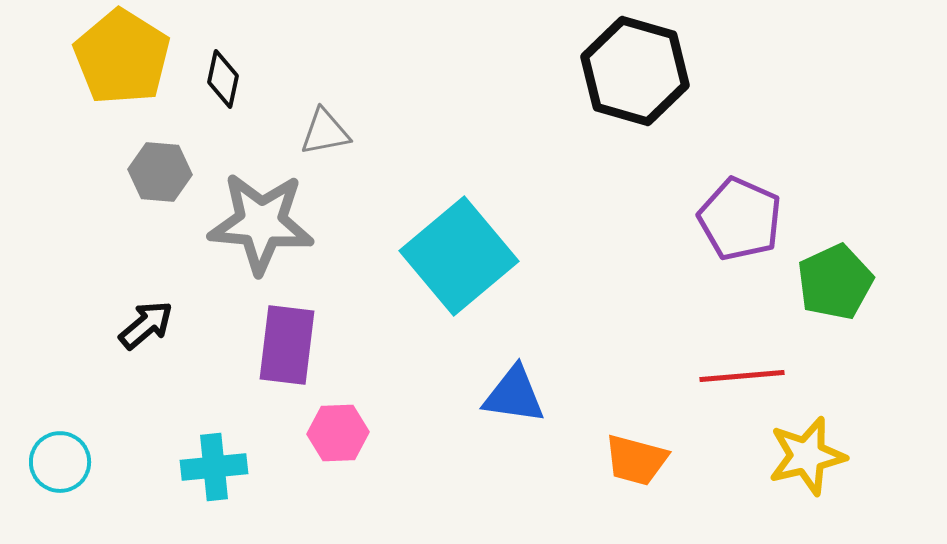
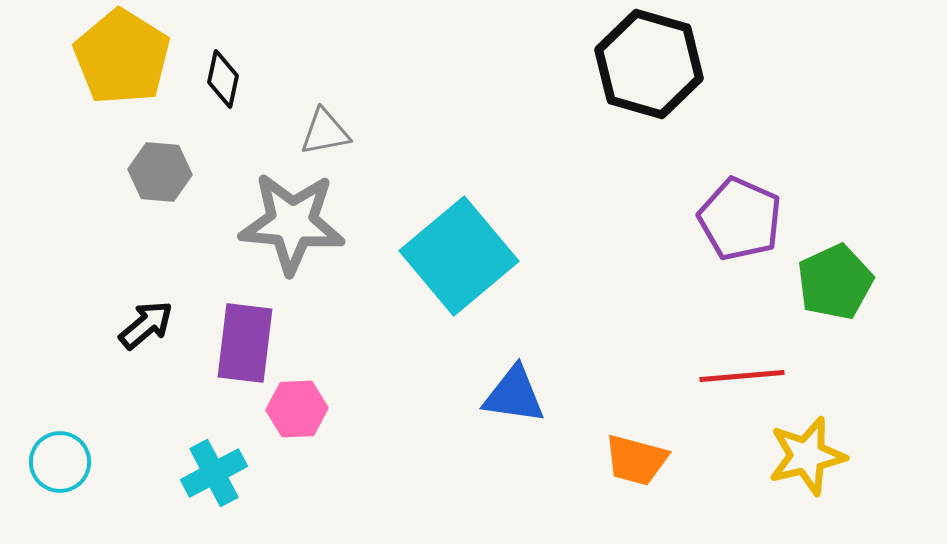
black hexagon: moved 14 px right, 7 px up
gray star: moved 31 px right
purple rectangle: moved 42 px left, 2 px up
pink hexagon: moved 41 px left, 24 px up
cyan cross: moved 6 px down; rotated 22 degrees counterclockwise
